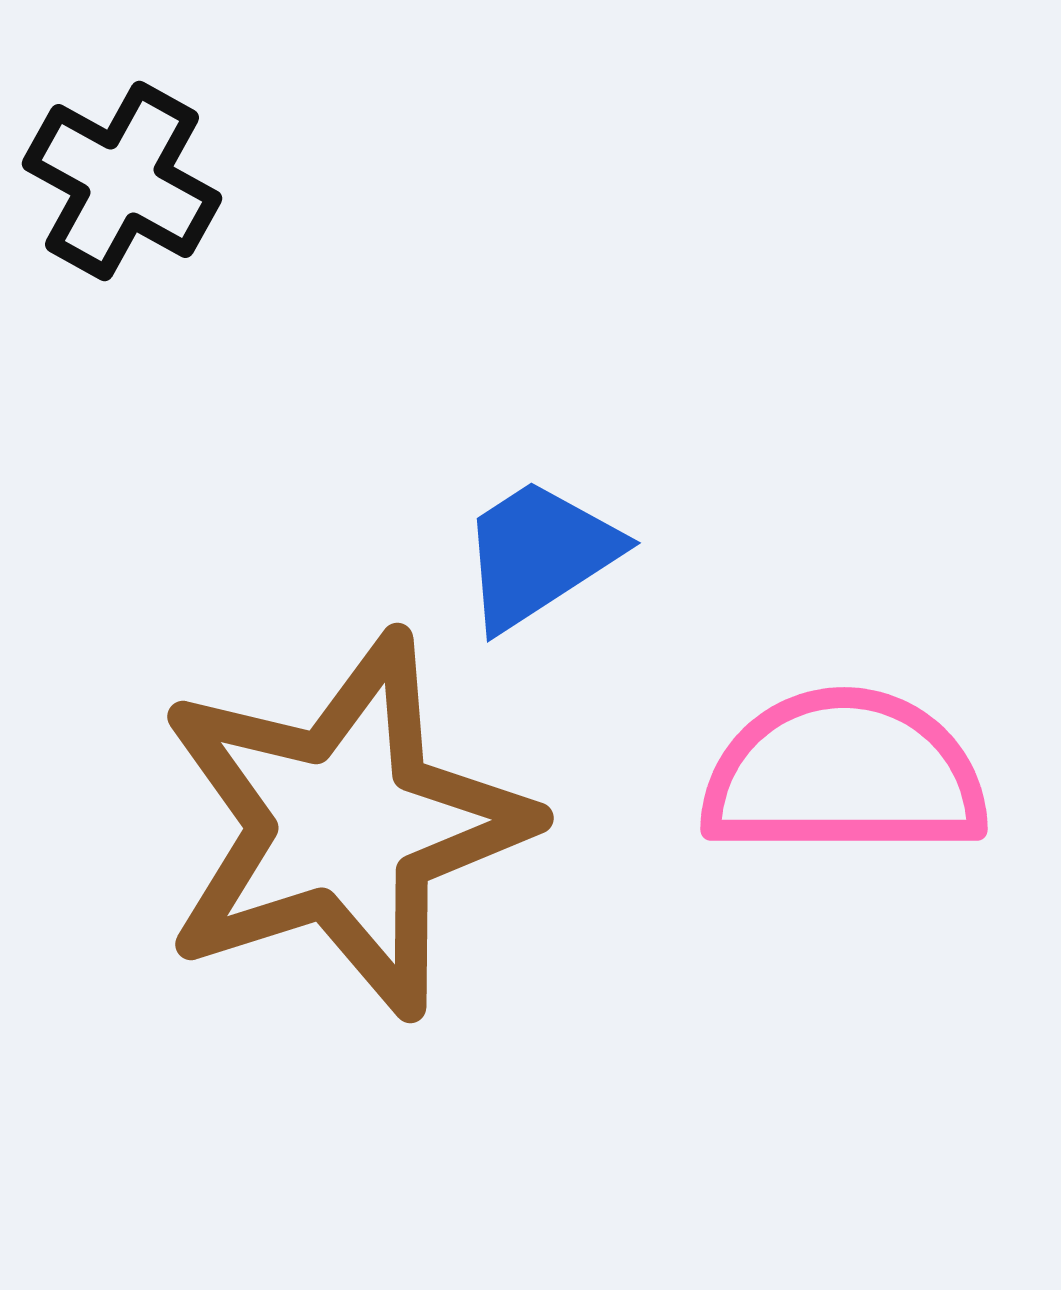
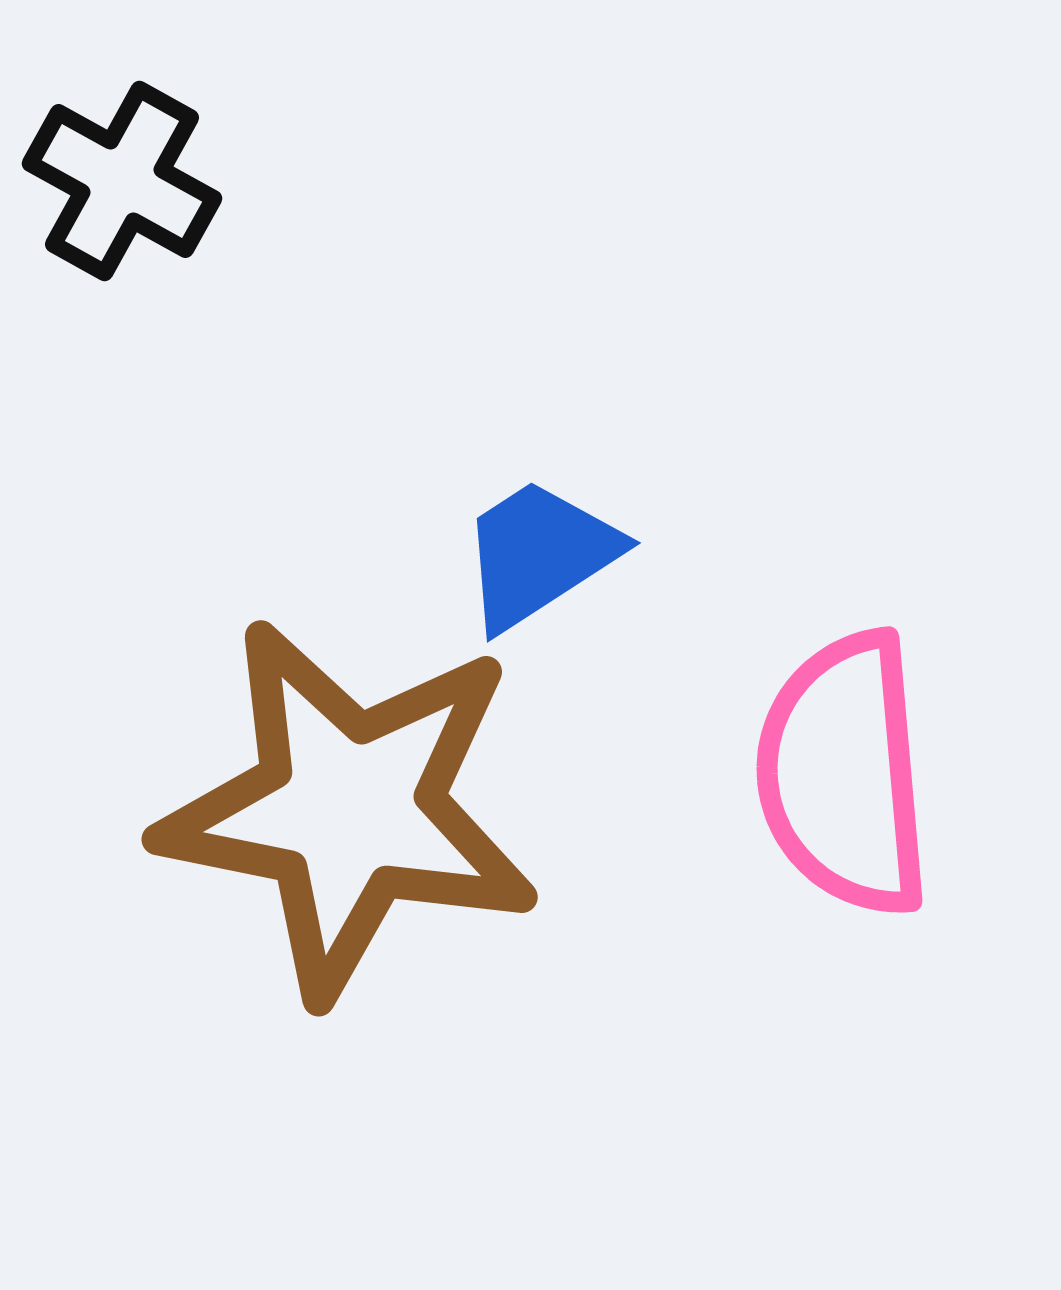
pink semicircle: rotated 95 degrees counterclockwise
brown star: moved 5 px right, 16 px up; rotated 29 degrees clockwise
